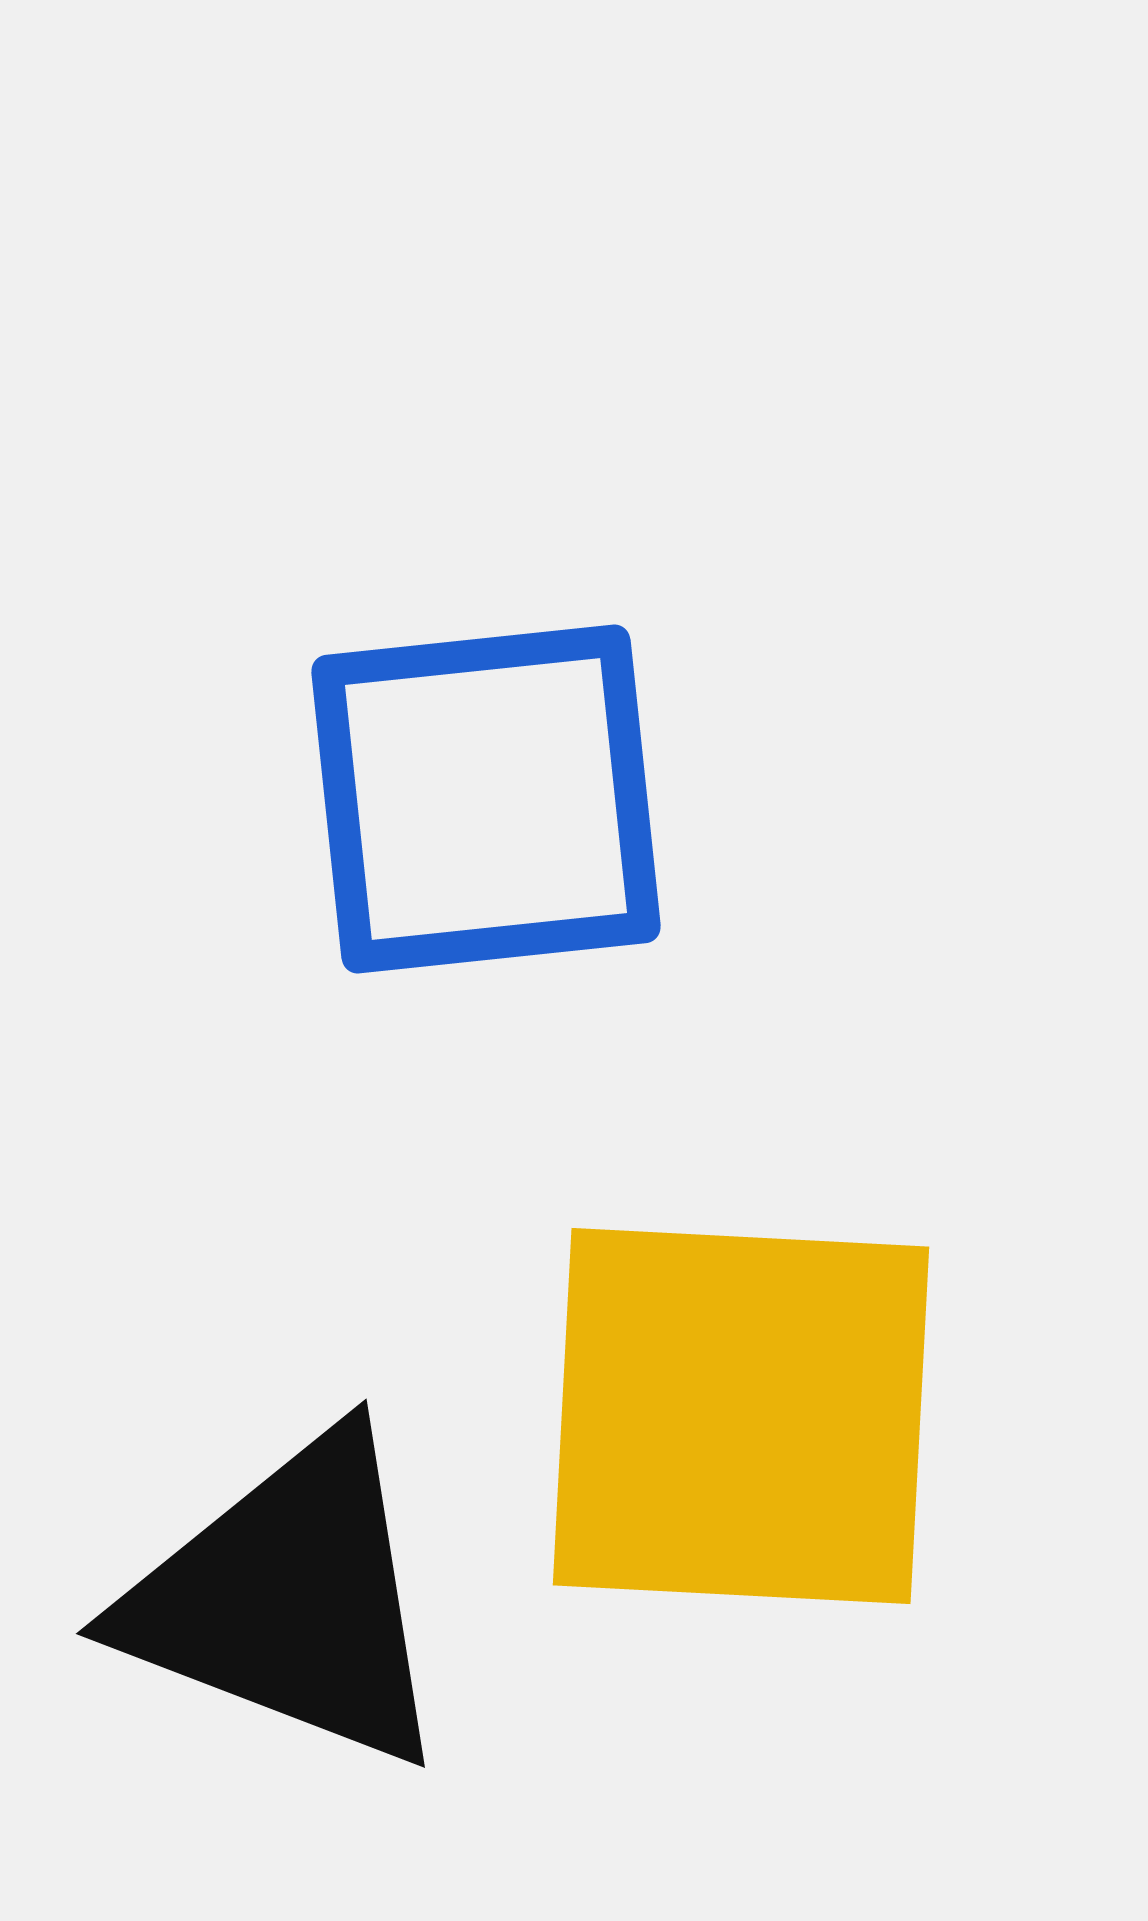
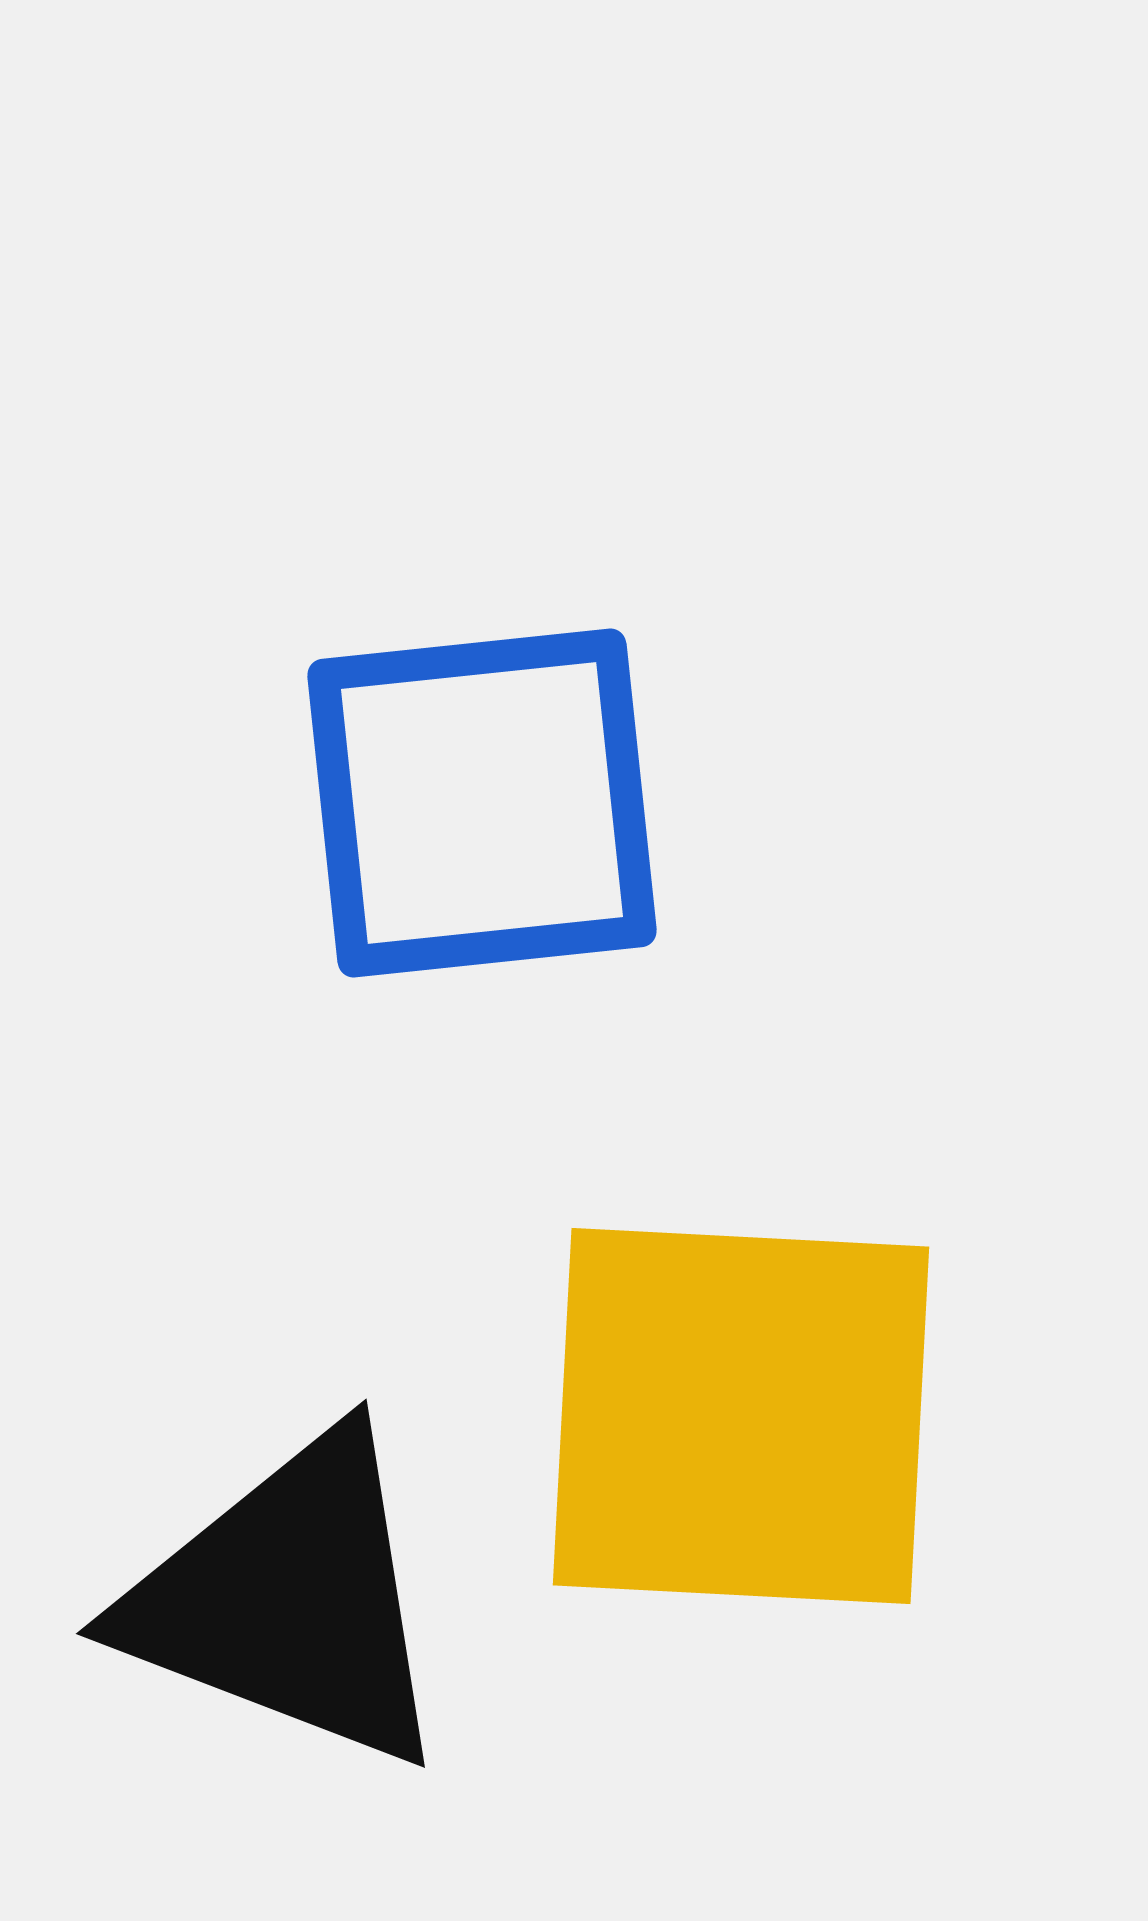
blue square: moved 4 px left, 4 px down
